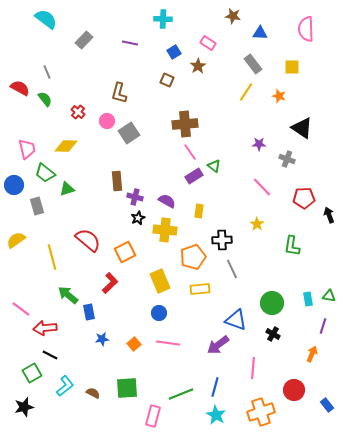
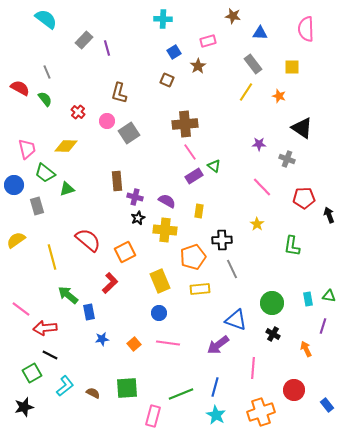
purple line at (130, 43): moved 23 px left, 5 px down; rotated 63 degrees clockwise
pink rectangle at (208, 43): moved 2 px up; rotated 49 degrees counterclockwise
orange arrow at (312, 354): moved 6 px left, 5 px up; rotated 49 degrees counterclockwise
